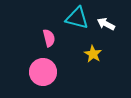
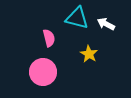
yellow star: moved 4 px left
